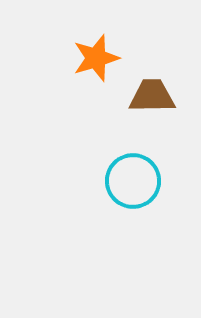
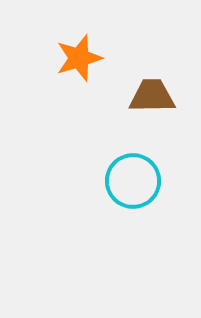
orange star: moved 17 px left
